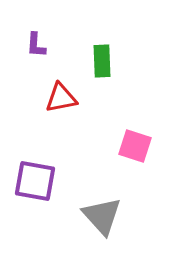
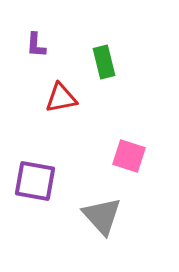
green rectangle: moved 2 px right, 1 px down; rotated 12 degrees counterclockwise
pink square: moved 6 px left, 10 px down
